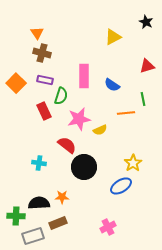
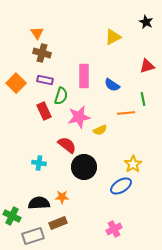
pink star: moved 2 px up
yellow star: moved 1 px down
green cross: moved 4 px left; rotated 24 degrees clockwise
pink cross: moved 6 px right, 2 px down
